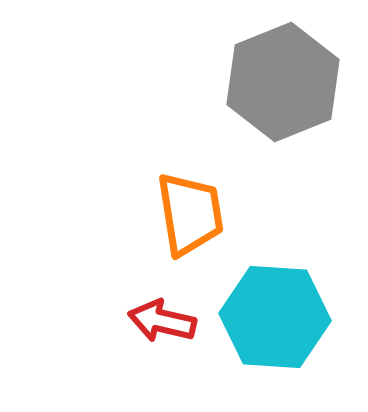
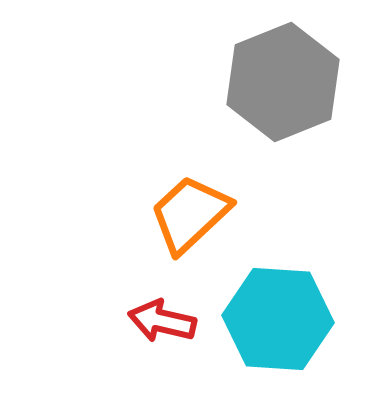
orange trapezoid: rotated 124 degrees counterclockwise
cyan hexagon: moved 3 px right, 2 px down
